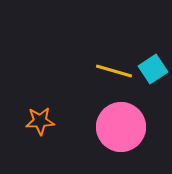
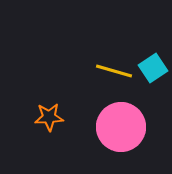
cyan square: moved 1 px up
orange star: moved 9 px right, 4 px up
